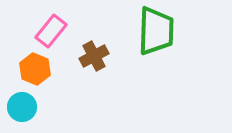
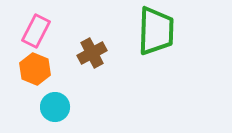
pink rectangle: moved 15 px left; rotated 12 degrees counterclockwise
brown cross: moved 2 px left, 3 px up
cyan circle: moved 33 px right
